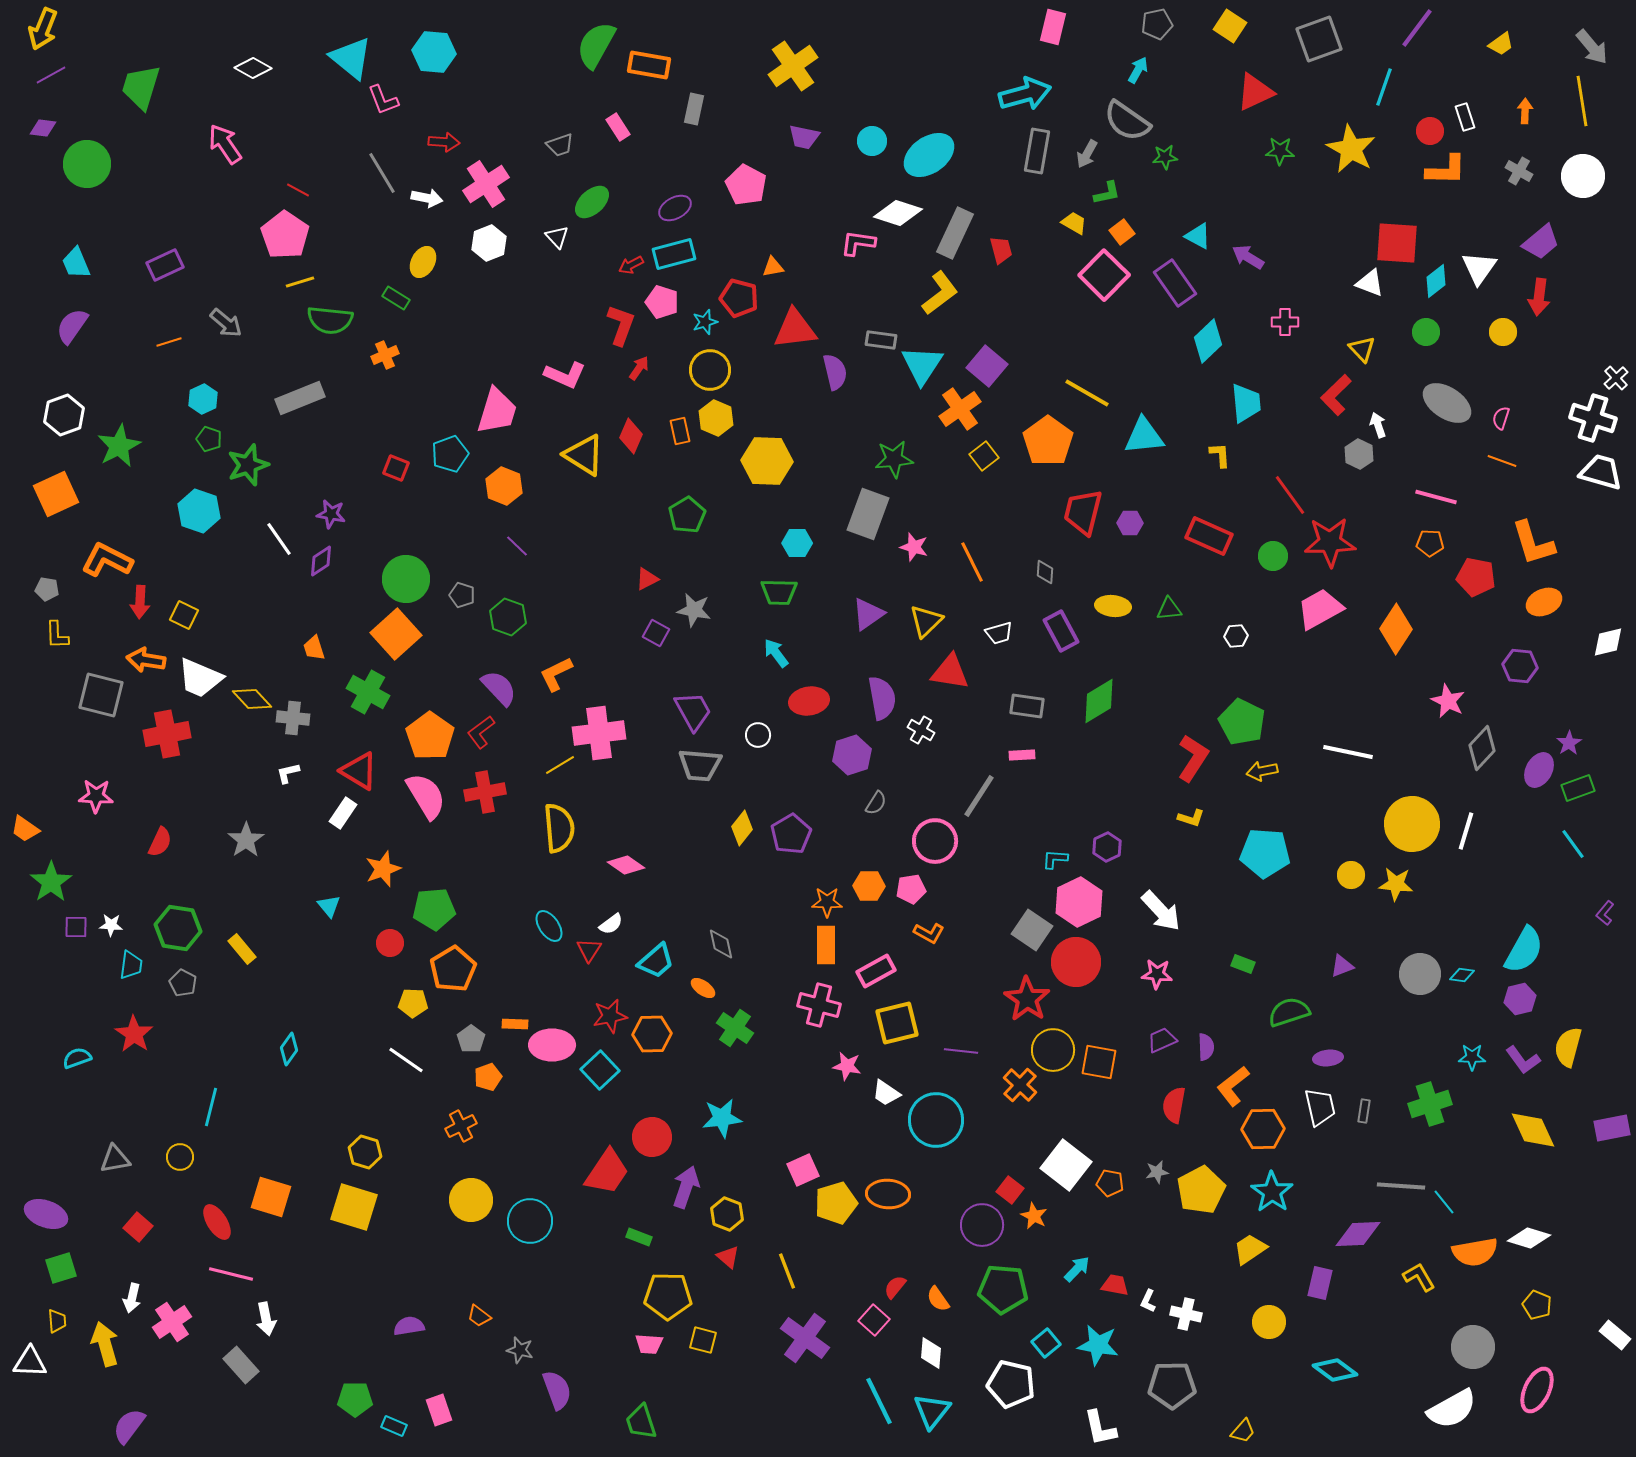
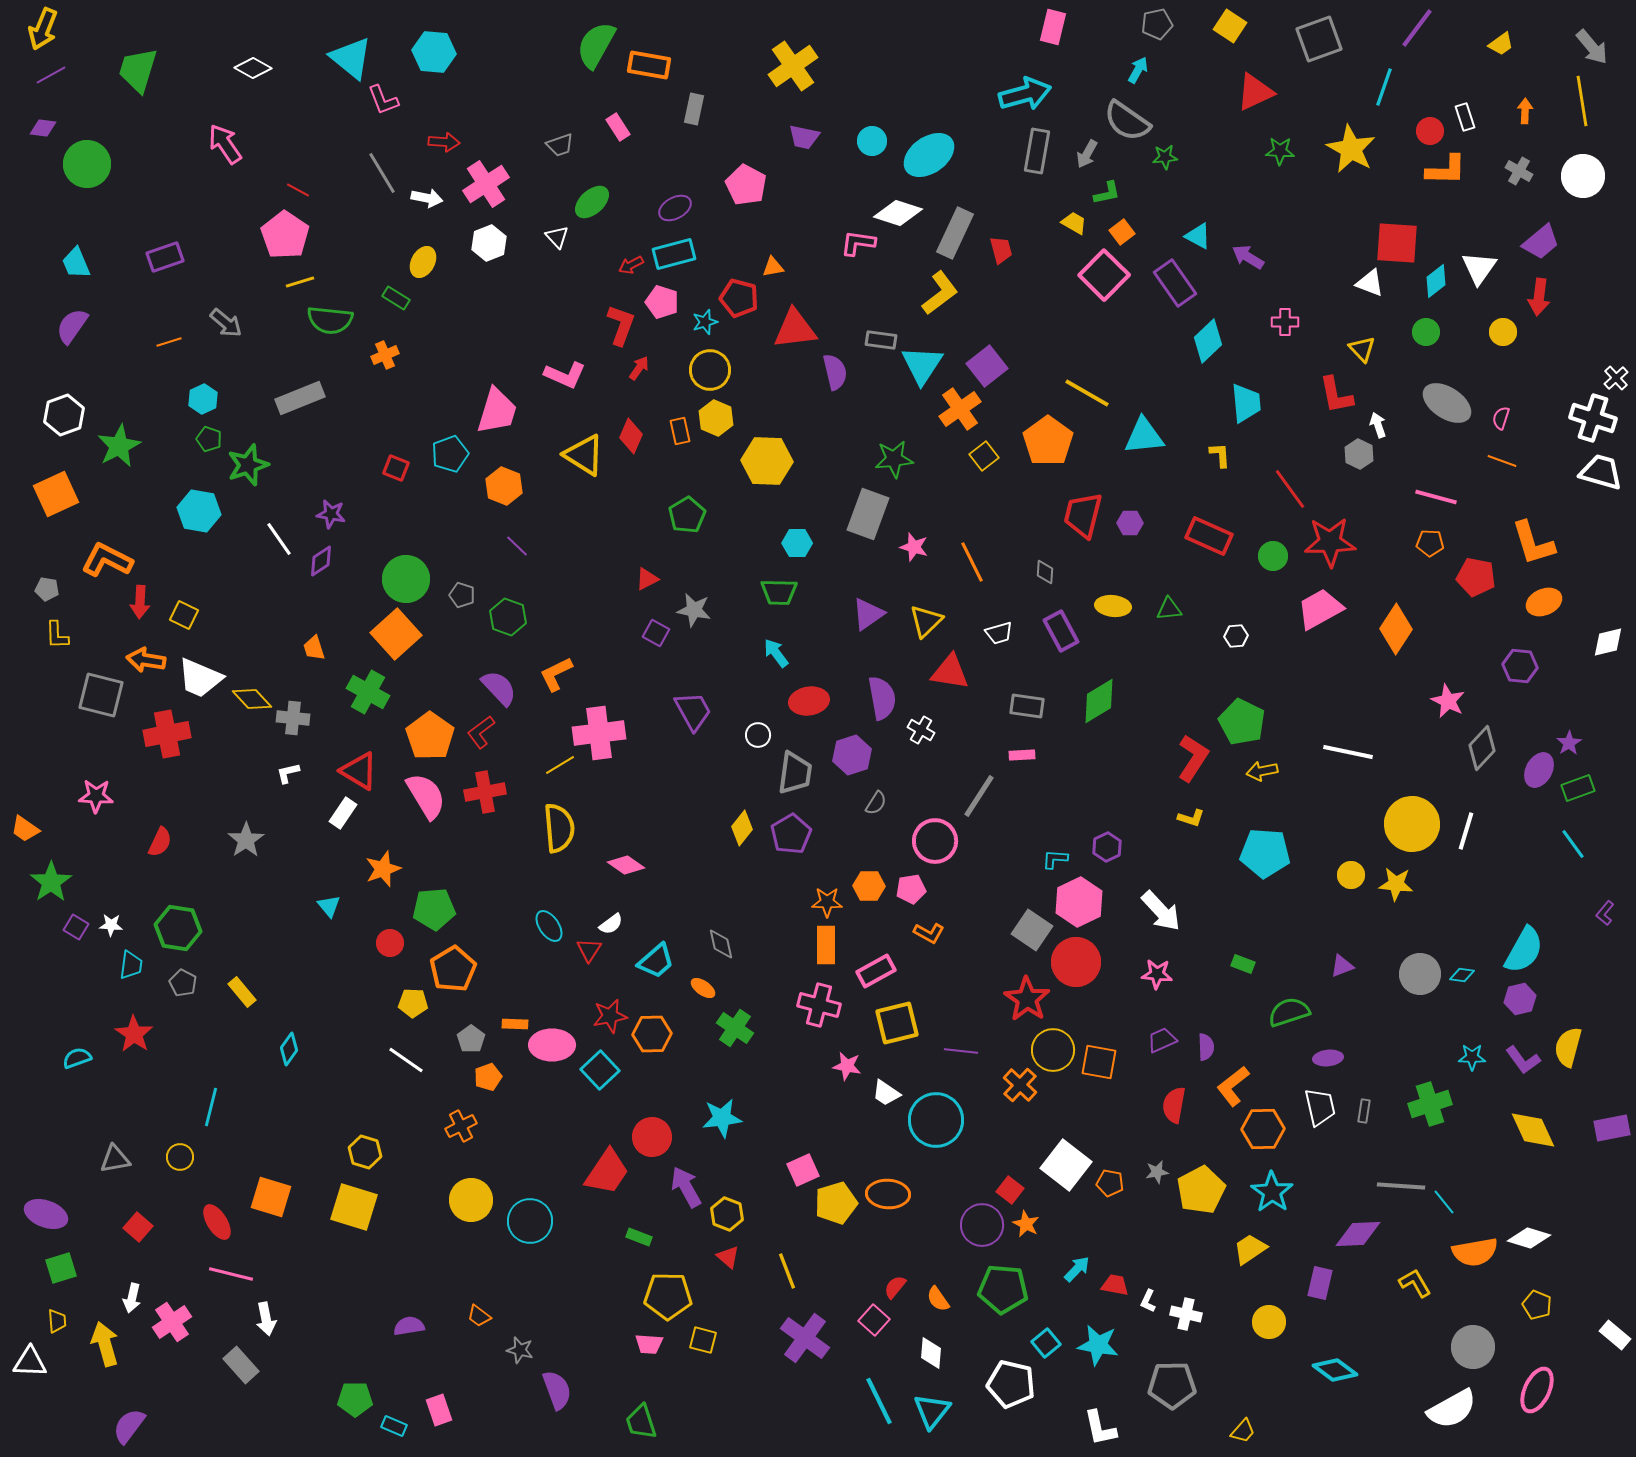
green trapezoid at (141, 87): moved 3 px left, 17 px up
purple rectangle at (165, 265): moved 8 px up; rotated 6 degrees clockwise
purple square at (987, 366): rotated 12 degrees clockwise
red L-shape at (1336, 395): rotated 57 degrees counterclockwise
red line at (1290, 495): moved 6 px up
cyan hexagon at (199, 511): rotated 9 degrees counterclockwise
red trapezoid at (1083, 512): moved 3 px down
gray trapezoid at (700, 765): moved 95 px right, 8 px down; rotated 87 degrees counterclockwise
purple square at (76, 927): rotated 30 degrees clockwise
yellow rectangle at (242, 949): moved 43 px down
purple arrow at (686, 1187): rotated 48 degrees counterclockwise
orange star at (1034, 1216): moved 8 px left, 8 px down
yellow L-shape at (1419, 1277): moved 4 px left, 6 px down
